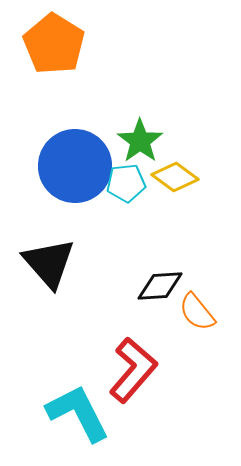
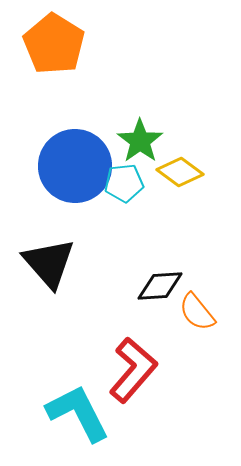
yellow diamond: moved 5 px right, 5 px up
cyan pentagon: moved 2 px left
